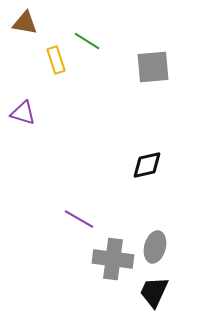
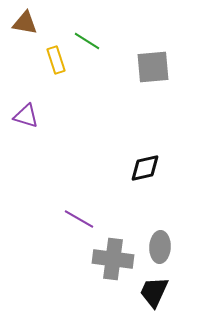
purple triangle: moved 3 px right, 3 px down
black diamond: moved 2 px left, 3 px down
gray ellipse: moved 5 px right; rotated 12 degrees counterclockwise
